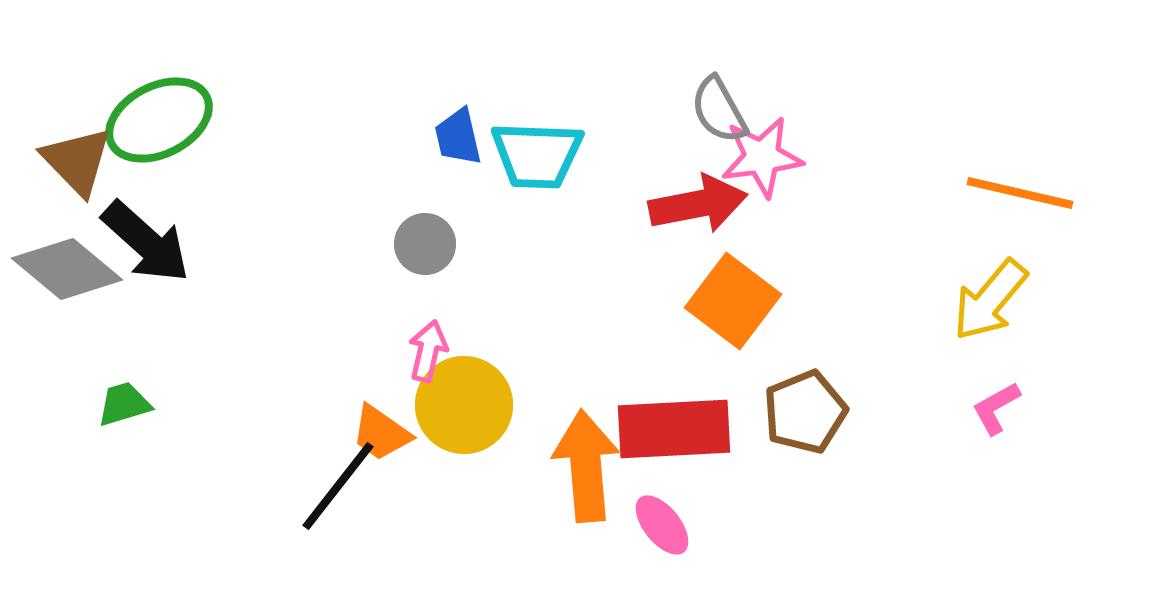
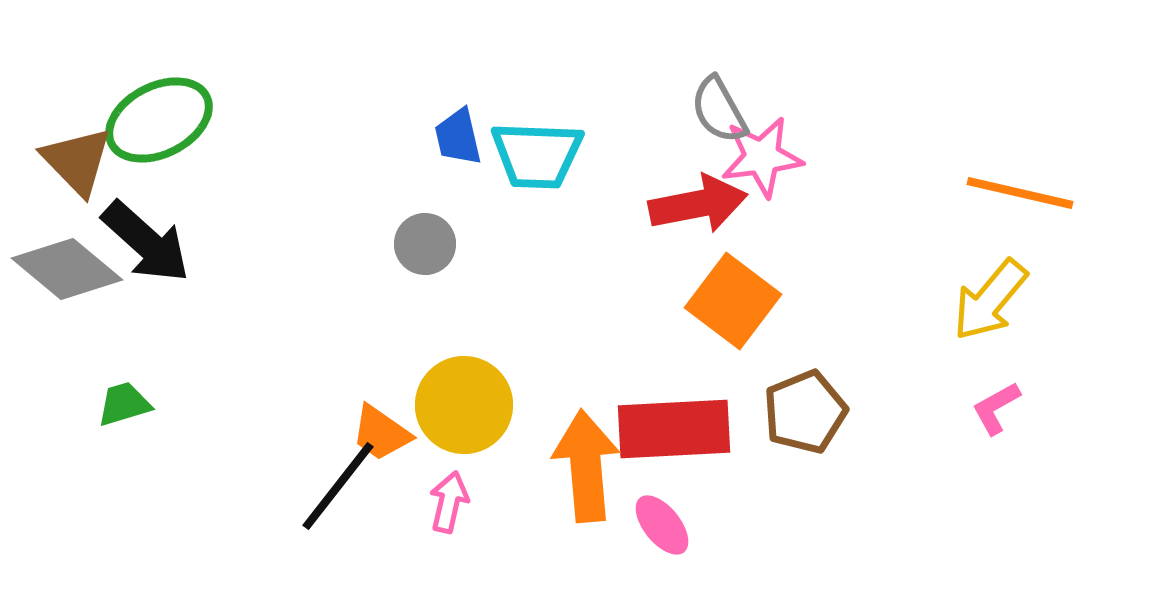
pink arrow: moved 21 px right, 151 px down
